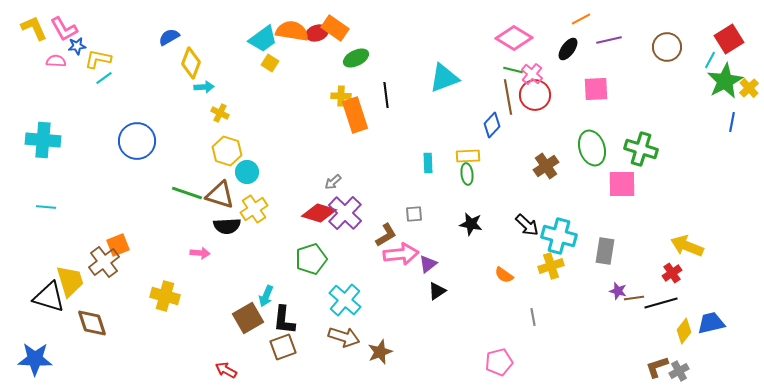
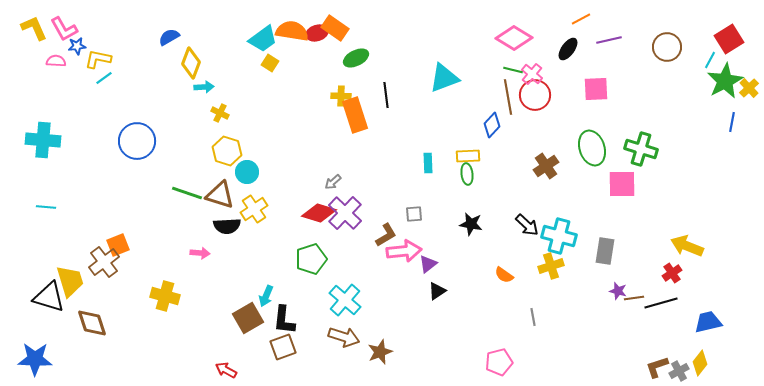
pink arrow at (401, 254): moved 3 px right, 3 px up
blue trapezoid at (711, 323): moved 3 px left, 1 px up
yellow diamond at (684, 331): moved 16 px right, 32 px down
